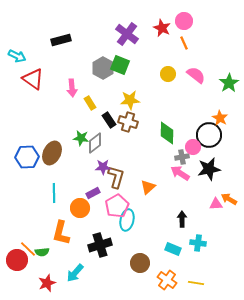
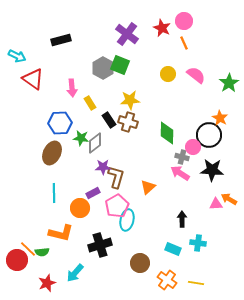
blue hexagon at (27, 157): moved 33 px right, 34 px up
gray cross at (182, 157): rotated 24 degrees clockwise
black star at (209, 169): moved 3 px right, 1 px down; rotated 15 degrees clockwise
orange L-shape at (61, 233): rotated 90 degrees counterclockwise
